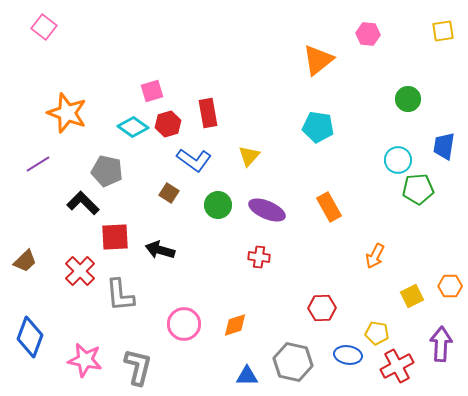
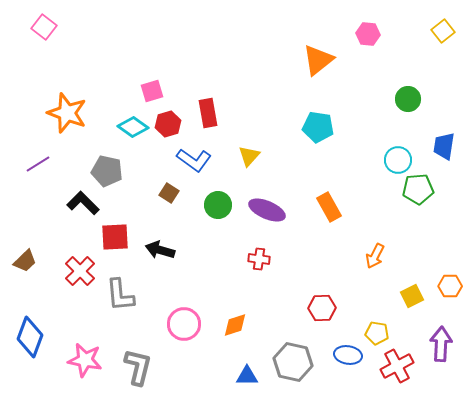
yellow square at (443, 31): rotated 30 degrees counterclockwise
red cross at (259, 257): moved 2 px down
